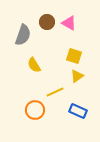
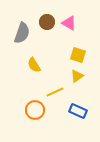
gray semicircle: moved 1 px left, 2 px up
yellow square: moved 4 px right, 1 px up
